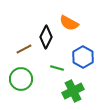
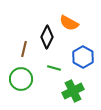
black diamond: moved 1 px right
brown line: rotated 49 degrees counterclockwise
green line: moved 3 px left
